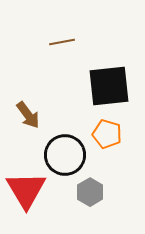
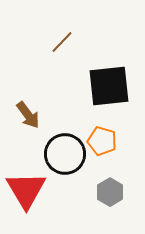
brown line: rotated 35 degrees counterclockwise
orange pentagon: moved 5 px left, 7 px down
black circle: moved 1 px up
gray hexagon: moved 20 px right
